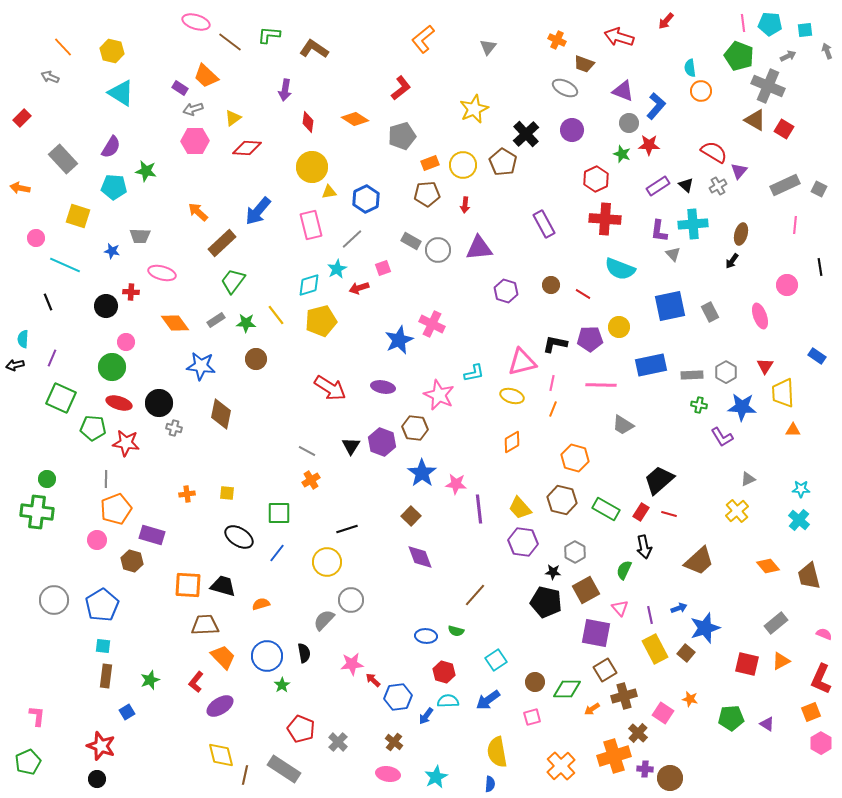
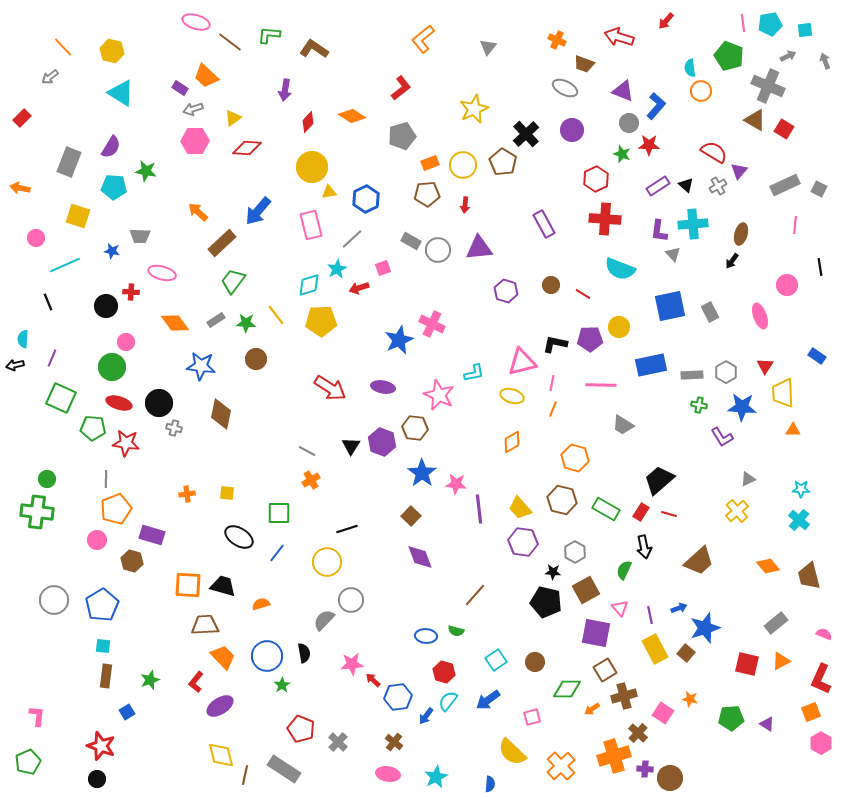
cyan pentagon at (770, 24): rotated 15 degrees counterclockwise
gray arrow at (827, 51): moved 2 px left, 10 px down
green pentagon at (739, 56): moved 10 px left
gray arrow at (50, 77): rotated 60 degrees counterclockwise
orange diamond at (355, 119): moved 3 px left, 3 px up
red diamond at (308, 122): rotated 35 degrees clockwise
gray rectangle at (63, 159): moved 6 px right, 3 px down; rotated 64 degrees clockwise
cyan line at (65, 265): rotated 48 degrees counterclockwise
yellow pentagon at (321, 321): rotated 12 degrees clockwise
brown circle at (535, 682): moved 20 px up
cyan semicircle at (448, 701): rotated 50 degrees counterclockwise
yellow semicircle at (497, 752): moved 15 px right; rotated 36 degrees counterclockwise
